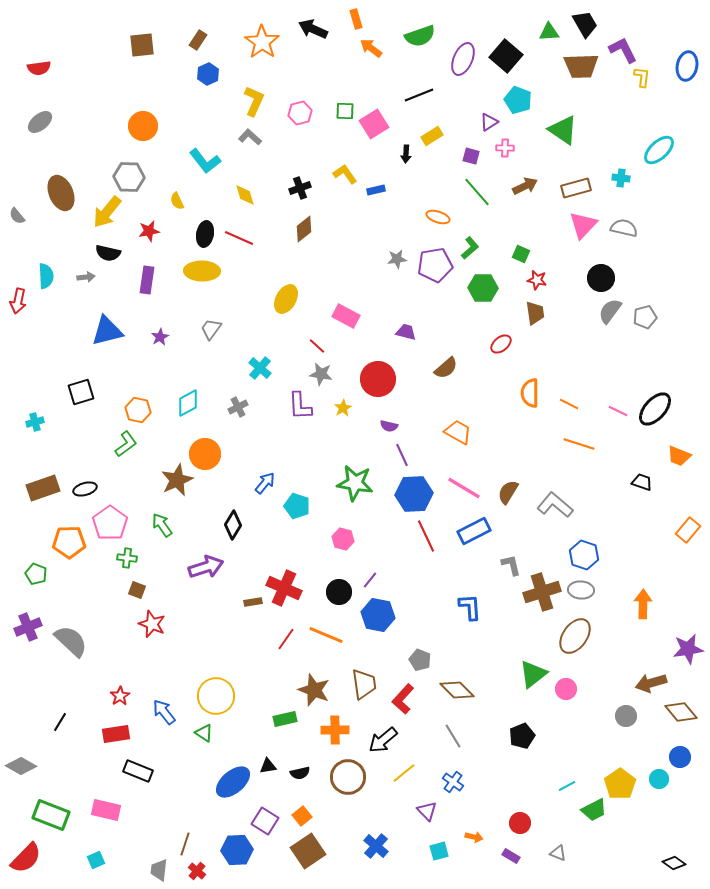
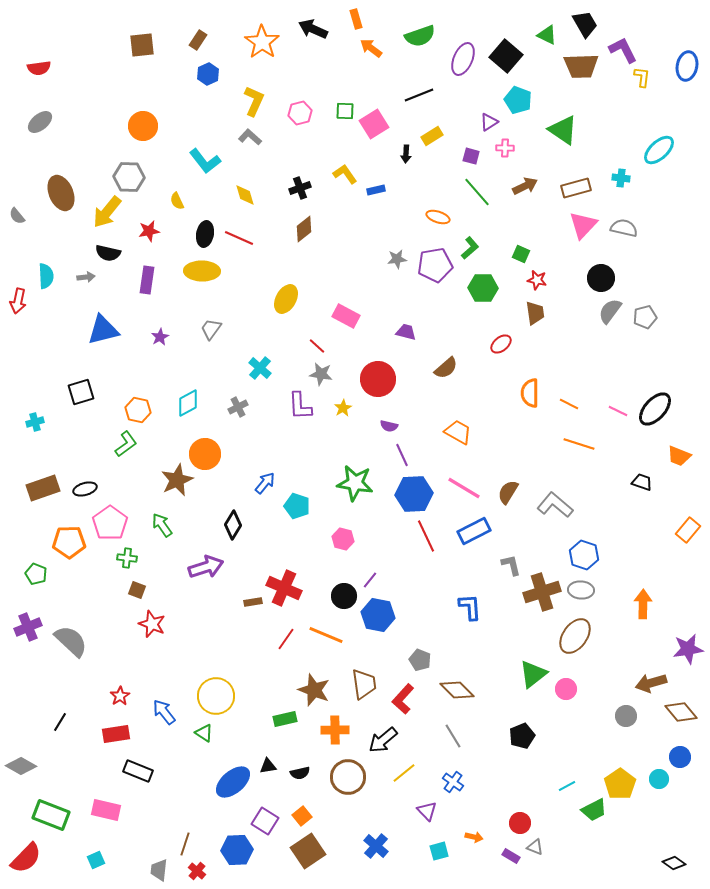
green triangle at (549, 32): moved 2 px left, 3 px down; rotated 30 degrees clockwise
blue triangle at (107, 331): moved 4 px left, 1 px up
black circle at (339, 592): moved 5 px right, 4 px down
gray triangle at (558, 853): moved 23 px left, 6 px up
